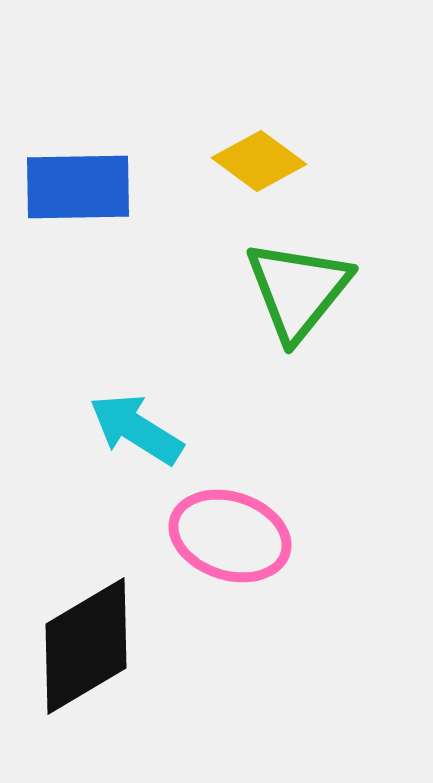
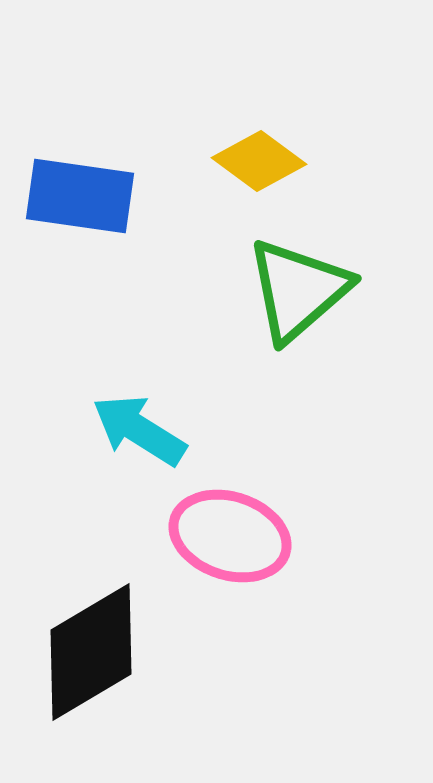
blue rectangle: moved 2 px right, 9 px down; rotated 9 degrees clockwise
green triangle: rotated 10 degrees clockwise
cyan arrow: moved 3 px right, 1 px down
black diamond: moved 5 px right, 6 px down
